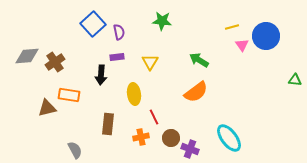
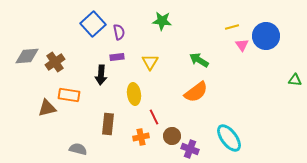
brown circle: moved 1 px right, 2 px up
gray semicircle: moved 3 px right, 1 px up; rotated 48 degrees counterclockwise
